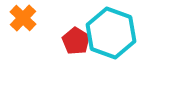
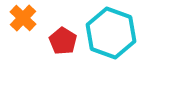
red pentagon: moved 13 px left
